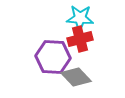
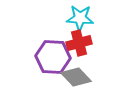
red cross: moved 1 px left, 4 px down
